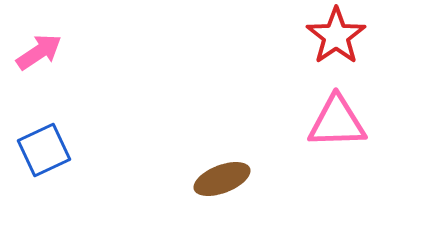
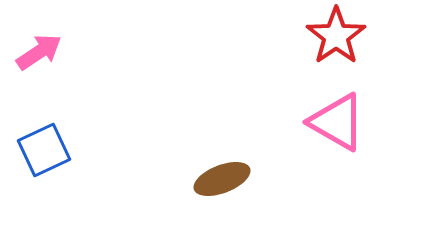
pink triangle: rotated 32 degrees clockwise
